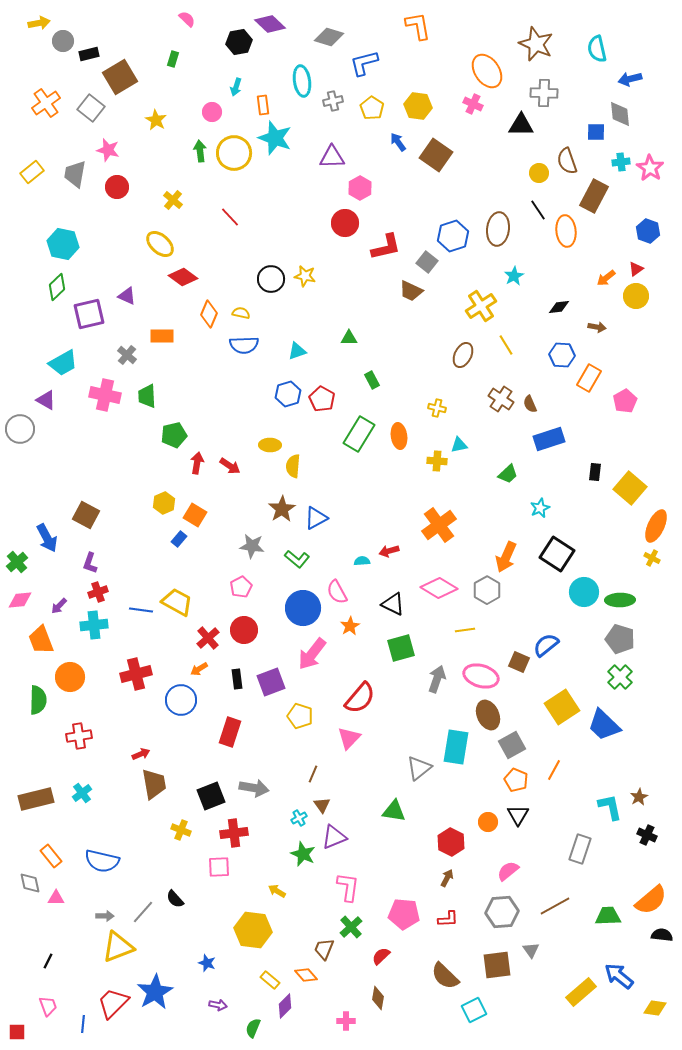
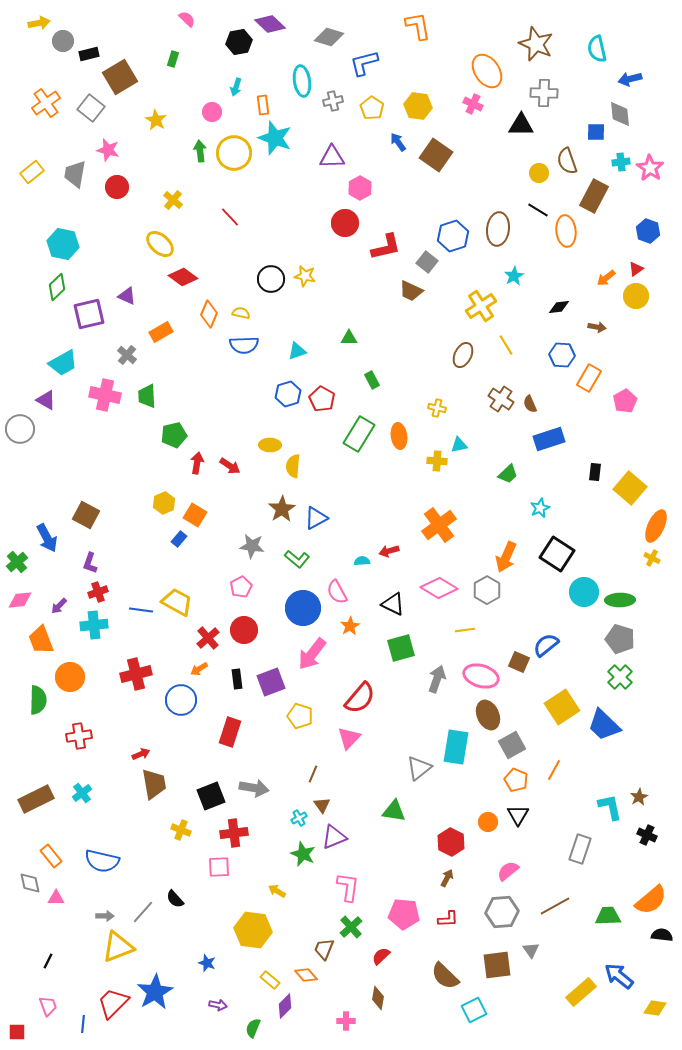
black line at (538, 210): rotated 25 degrees counterclockwise
orange rectangle at (162, 336): moved 1 px left, 4 px up; rotated 30 degrees counterclockwise
brown rectangle at (36, 799): rotated 12 degrees counterclockwise
